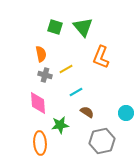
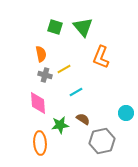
yellow line: moved 2 px left
brown semicircle: moved 4 px left, 7 px down
